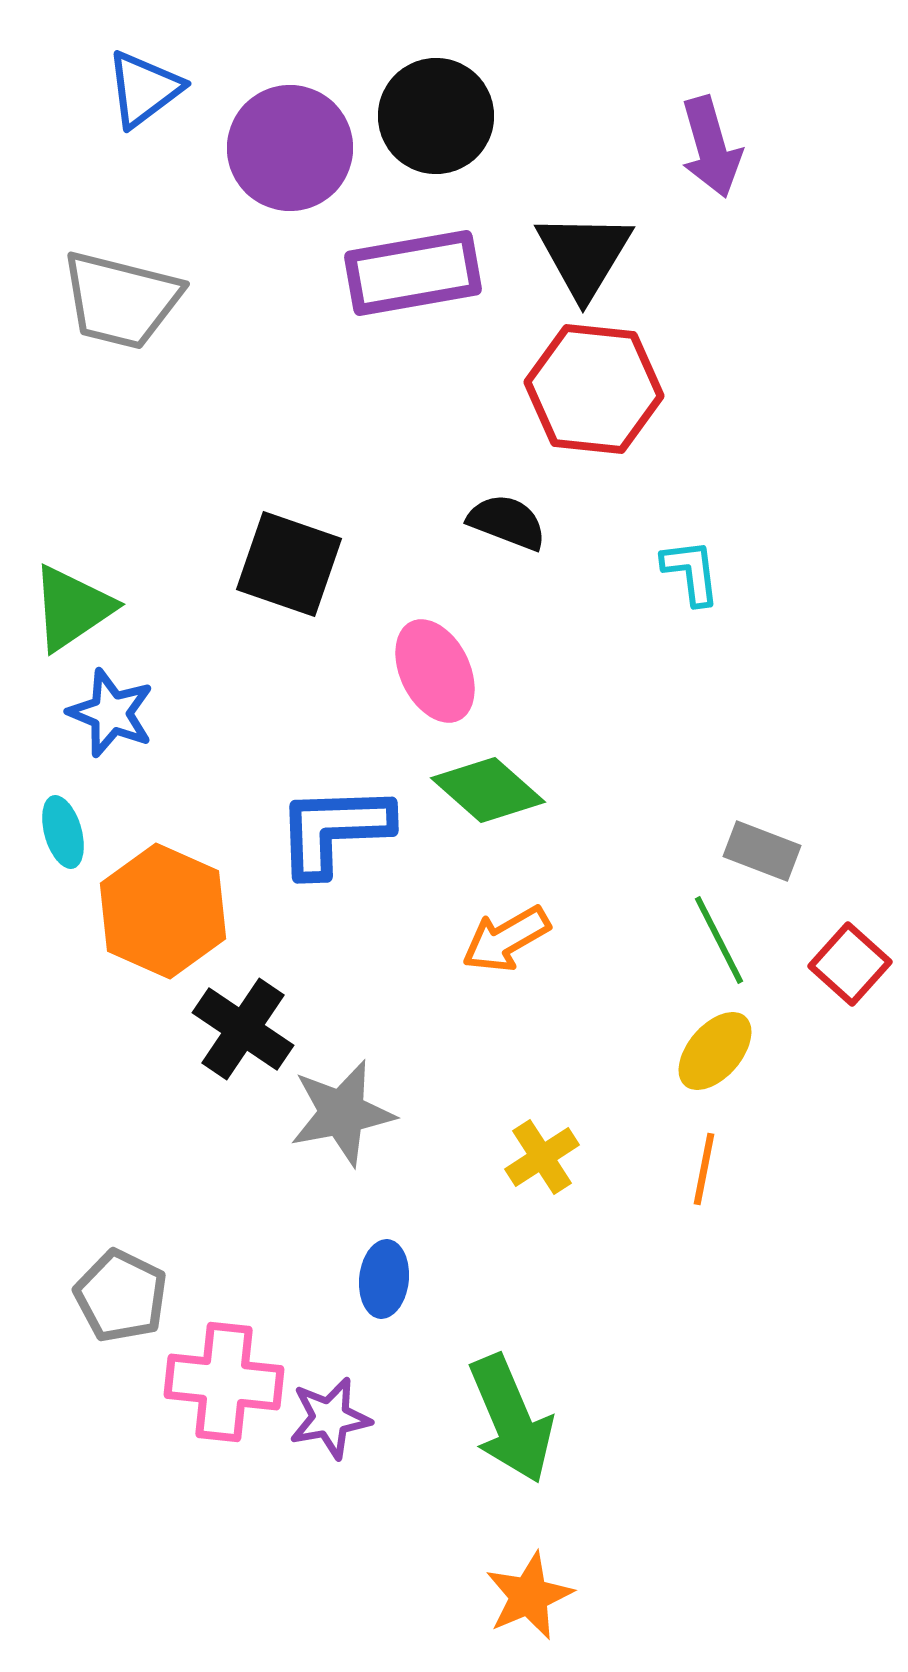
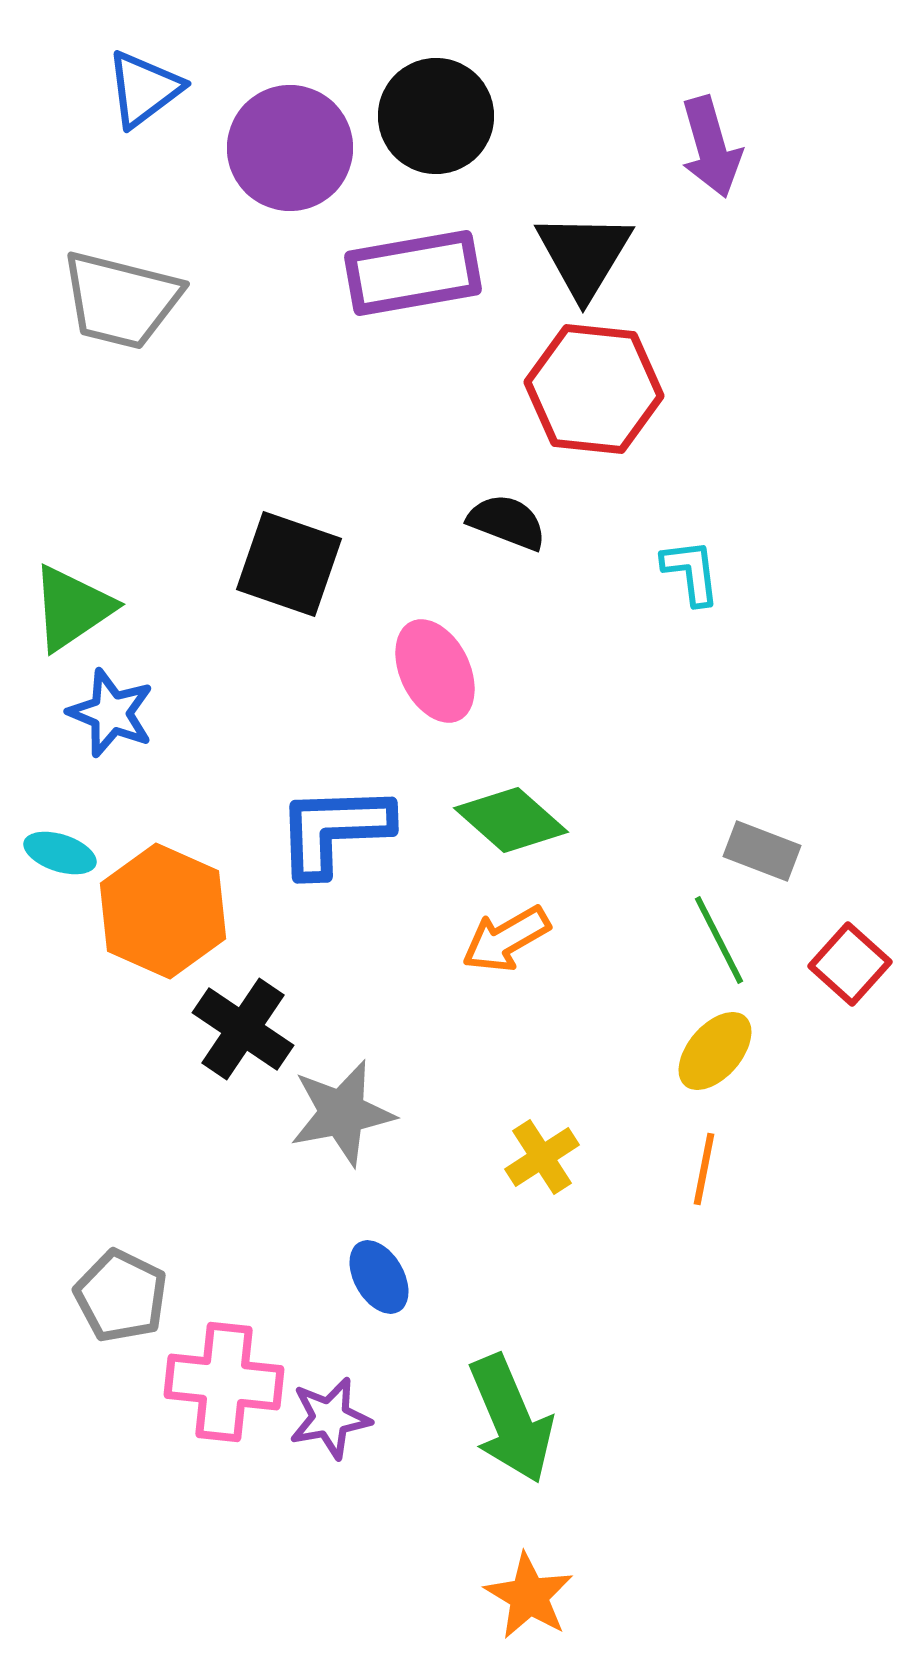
green diamond: moved 23 px right, 30 px down
cyan ellipse: moved 3 px left, 21 px down; rotated 56 degrees counterclockwise
blue ellipse: moved 5 px left, 2 px up; rotated 36 degrees counterclockwise
orange star: rotated 18 degrees counterclockwise
